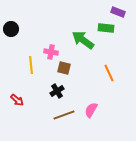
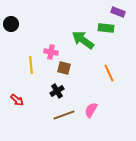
black circle: moved 5 px up
